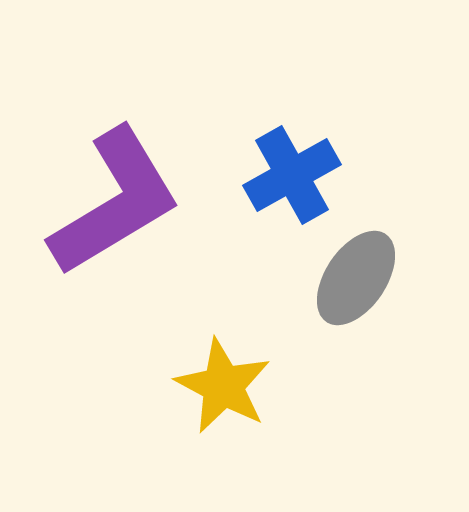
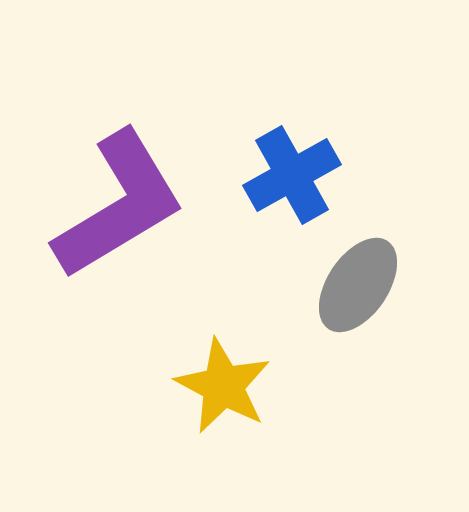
purple L-shape: moved 4 px right, 3 px down
gray ellipse: moved 2 px right, 7 px down
